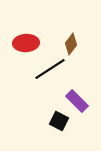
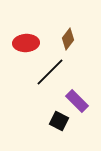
brown diamond: moved 3 px left, 5 px up
black line: moved 3 px down; rotated 12 degrees counterclockwise
